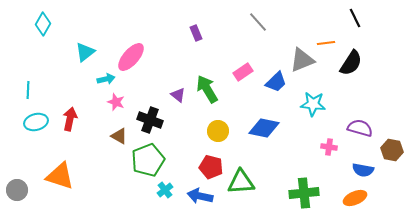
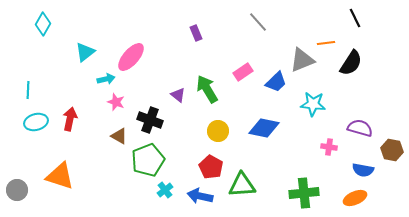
red pentagon: rotated 15 degrees clockwise
green triangle: moved 1 px right, 3 px down
